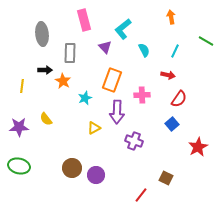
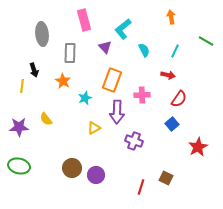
black arrow: moved 11 px left; rotated 72 degrees clockwise
red line: moved 8 px up; rotated 21 degrees counterclockwise
